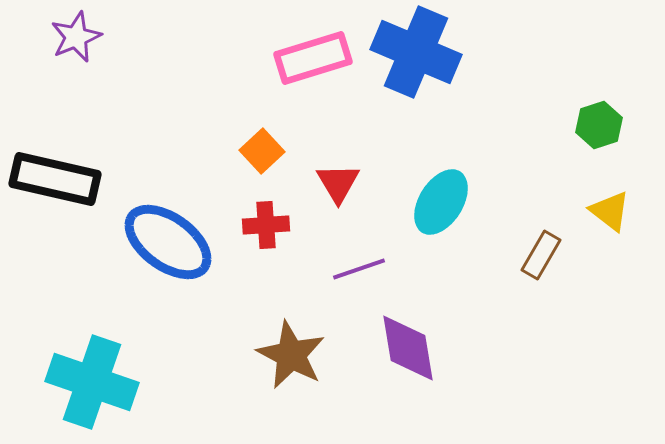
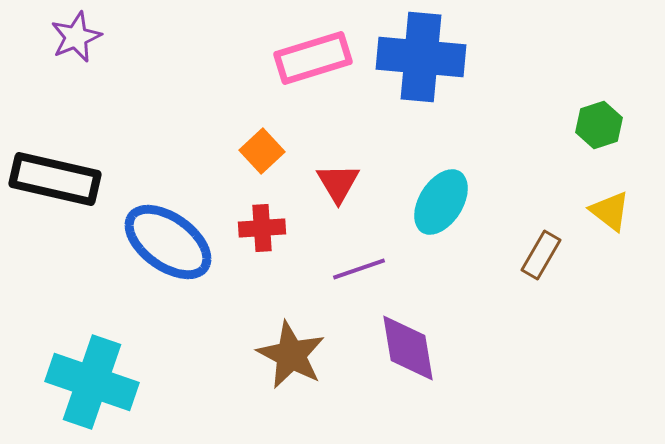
blue cross: moved 5 px right, 5 px down; rotated 18 degrees counterclockwise
red cross: moved 4 px left, 3 px down
